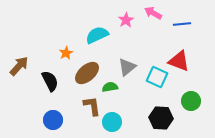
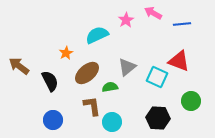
brown arrow: rotated 95 degrees counterclockwise
black hexagon: moved 3 px left
